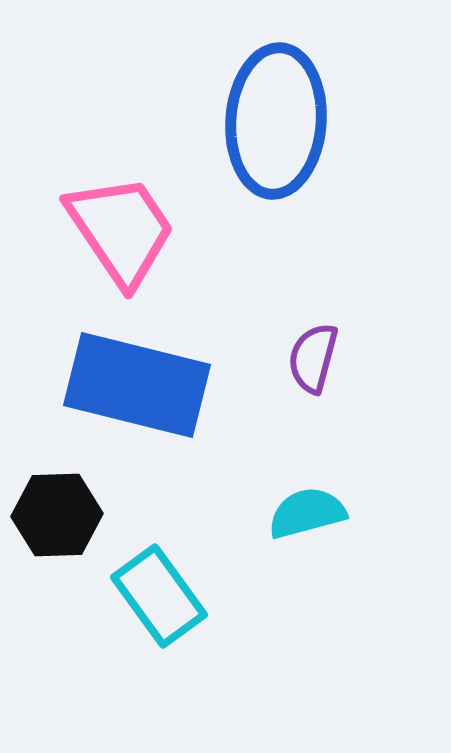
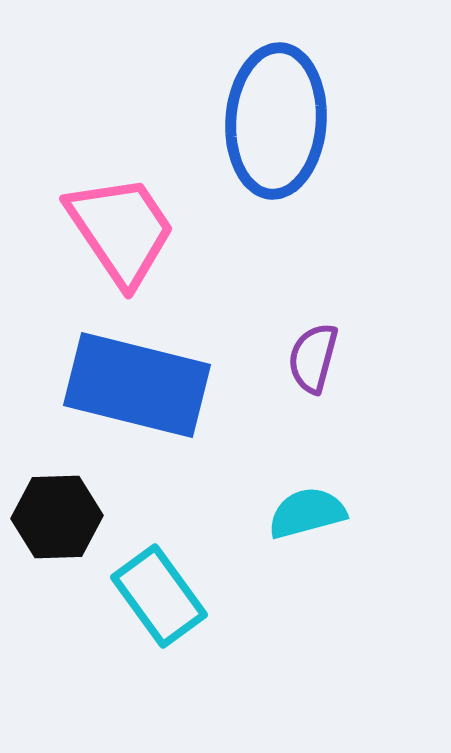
black hexagon: moved 2 px down
